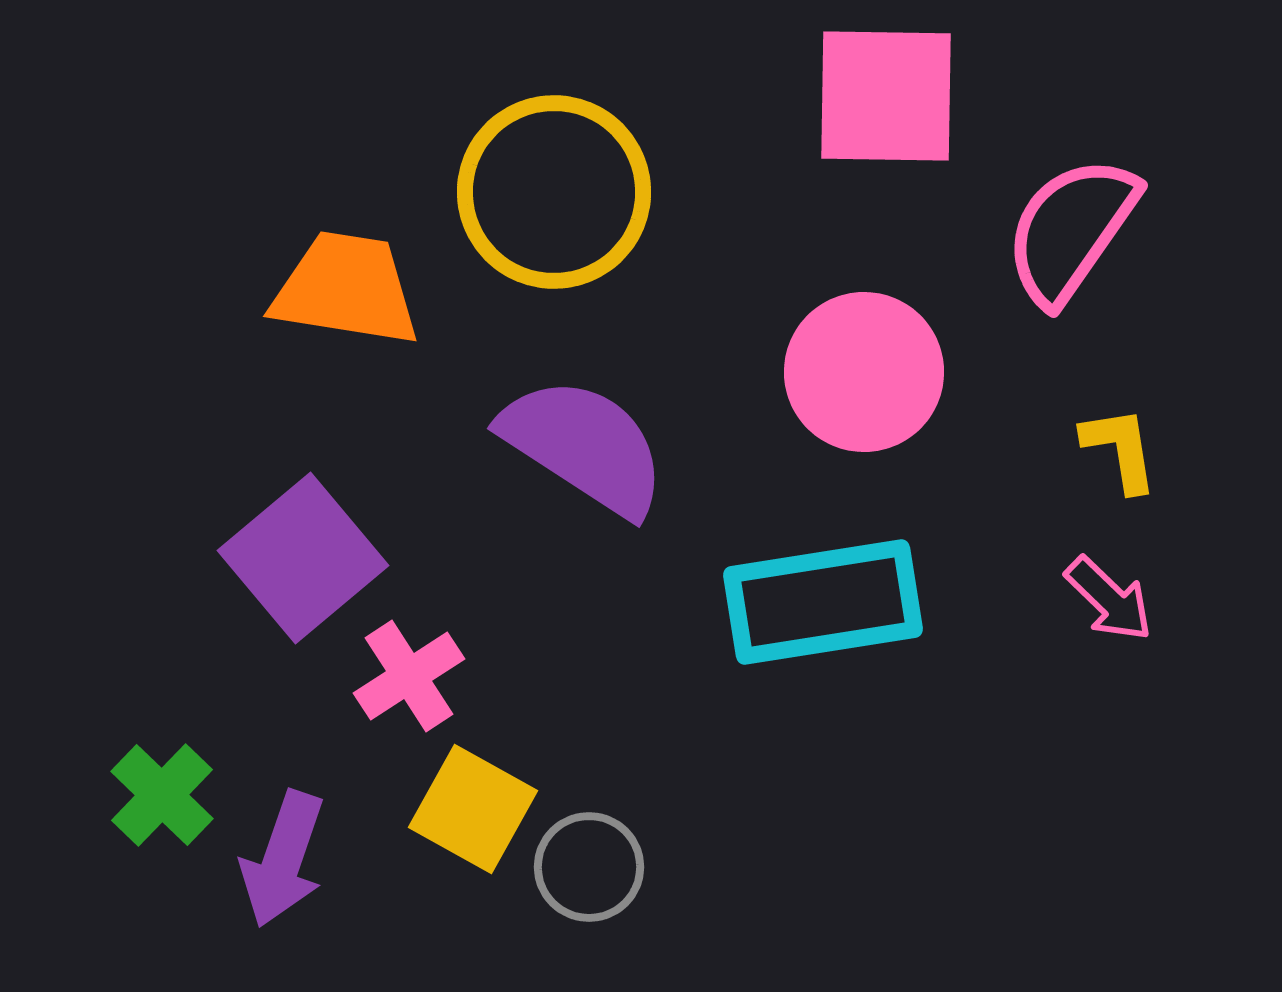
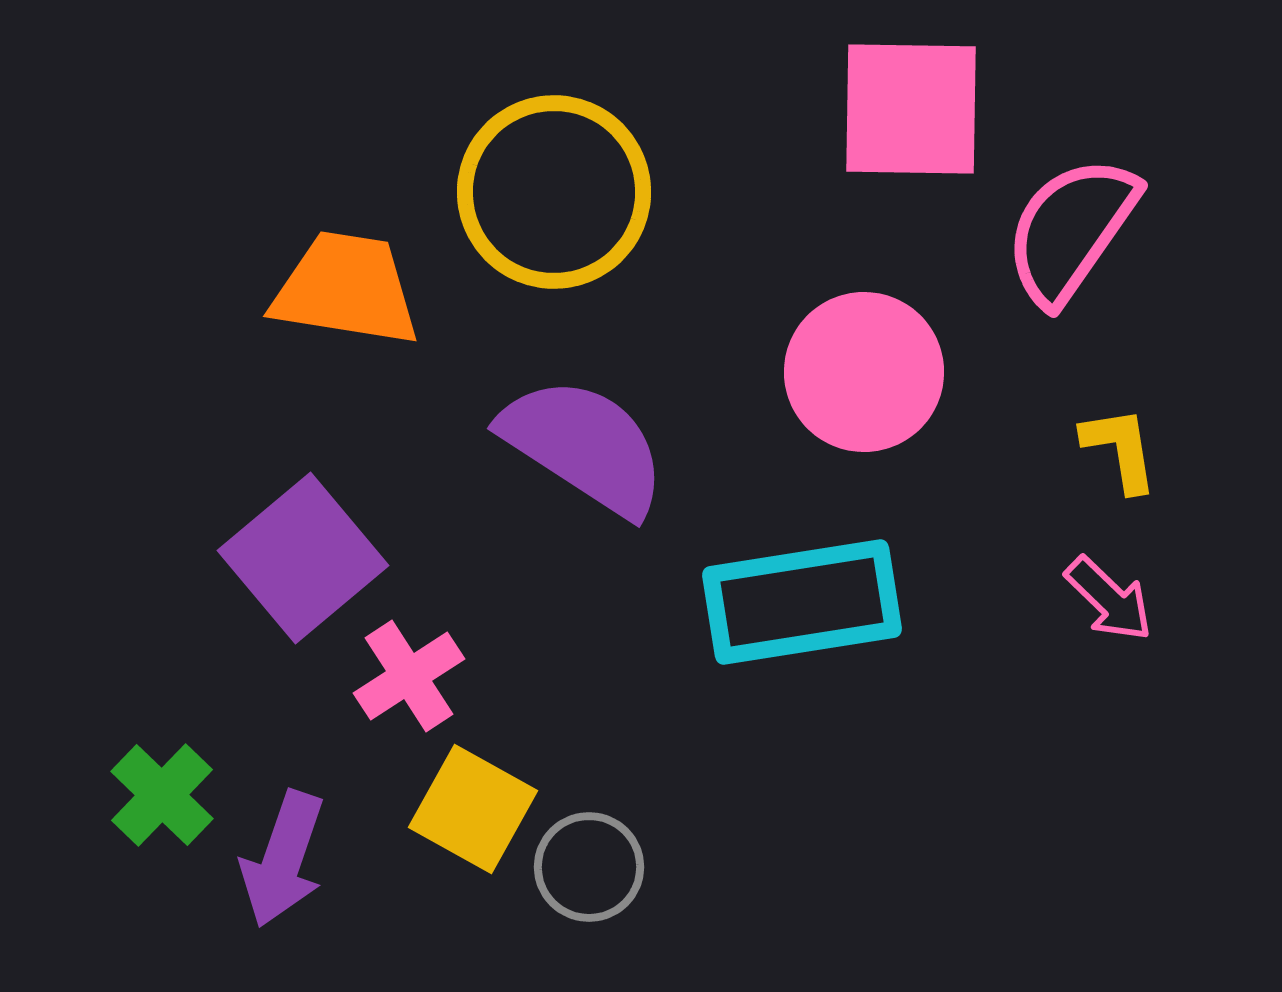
pink square: moved 25 px right, 13 px down
cyan rectangle: moved 21 px left
